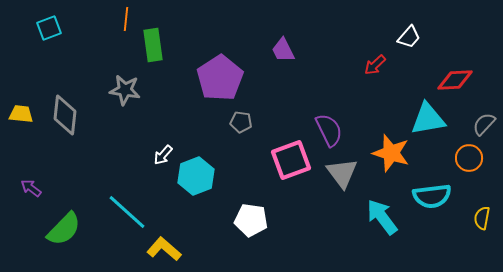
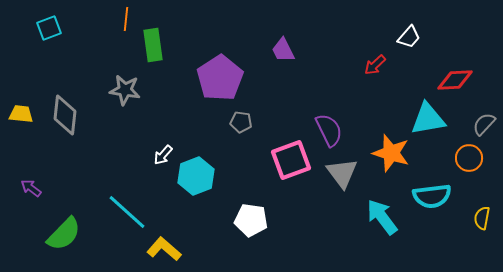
green semicircle: moved 5 px down
